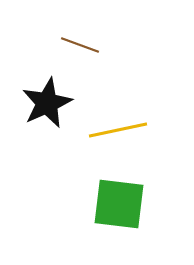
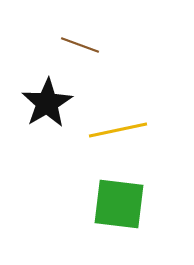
black star: rotated 6 degrees counterclockwise
